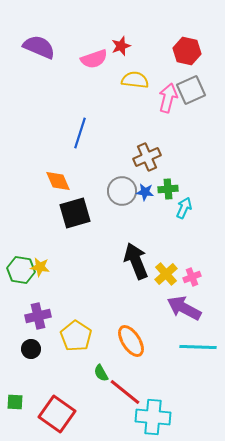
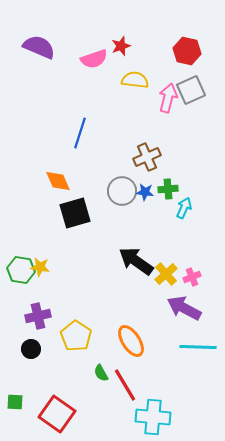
black arrow: rotated 33 degrees counterclockwise
red line: moved 7 px up; rotated 20 degrees clockwise
